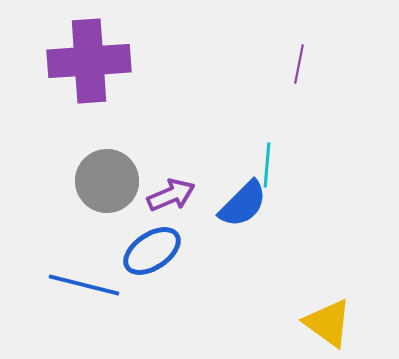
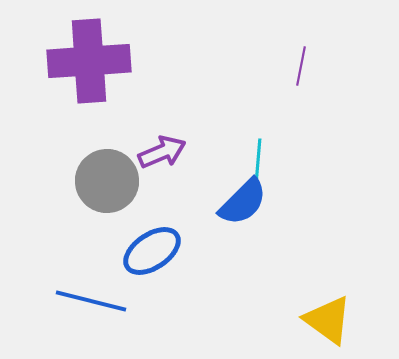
purple line: moved 2 px right, 2 px down
cyan line: moved 9 px left, 4 px up
purple arrow: moved 9 px left, 43 px up
blue semicircle: moved 2 px up
blue line: moved 7 px right, 16 px down
yellow triangle: moved 3 px up
